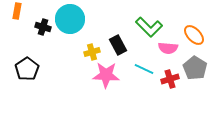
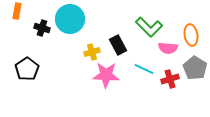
black cross: moved 1 px left, 1 px down
orange ellipse: moved 3 px left; rotated 35 degrees clockwise
